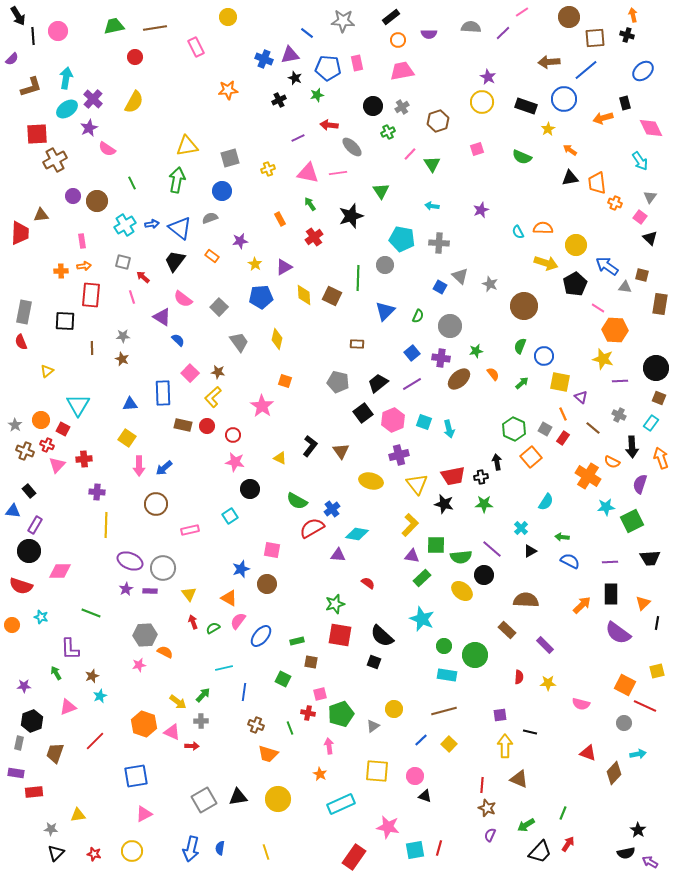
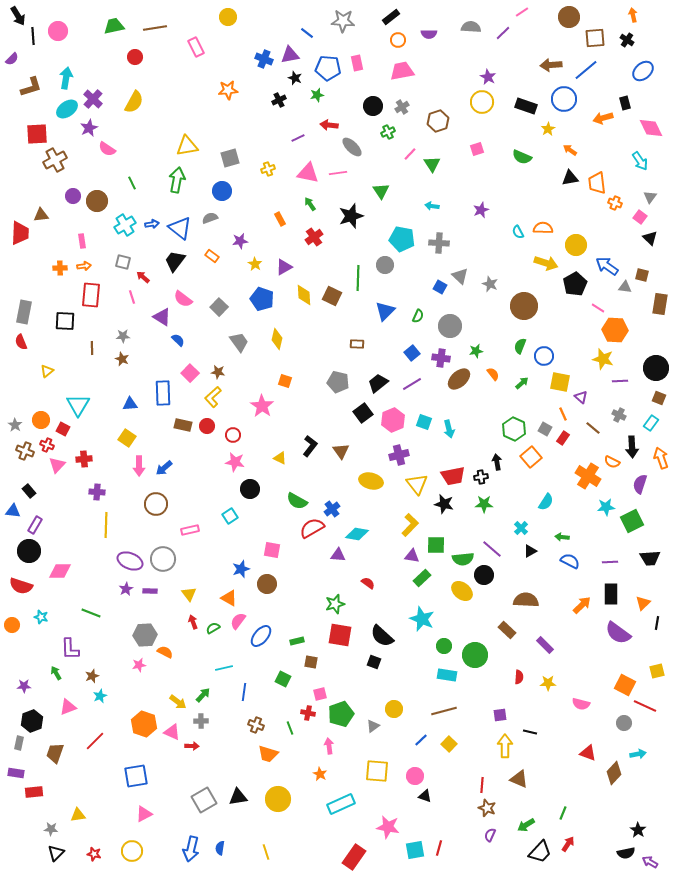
black cross at (627, 35): moved 5 px down; rotated 16 degrees clockwise
brown arrow at (549, 62): moved 2 px right, 3 px down
orange cross at (61, 271): moved 1 px left, 3 px up
blue pentagon at (261, 297): moved 1 px right, 2 px down; rotated 25 degrees clockwise
green semicircle at (461, 557): moved 2 px right, 2 px down
gray circle at (163, 568): moved 9 px up
